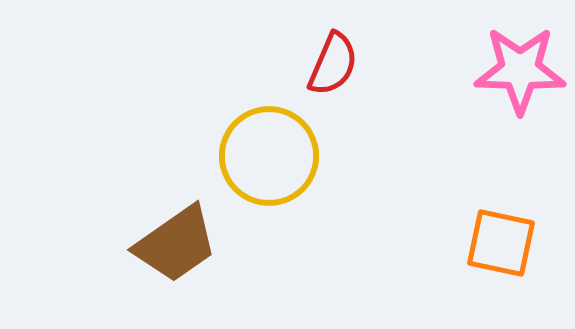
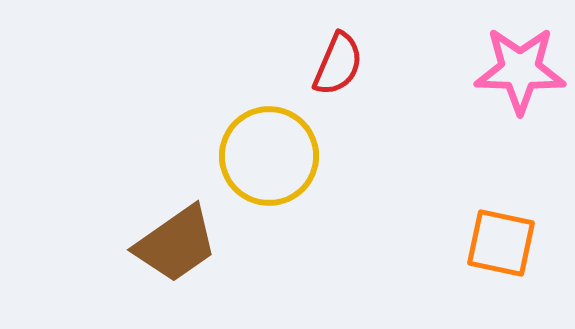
red semicircle: moved 5 px right
